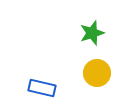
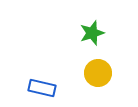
yellow circle: moved 1 px right
